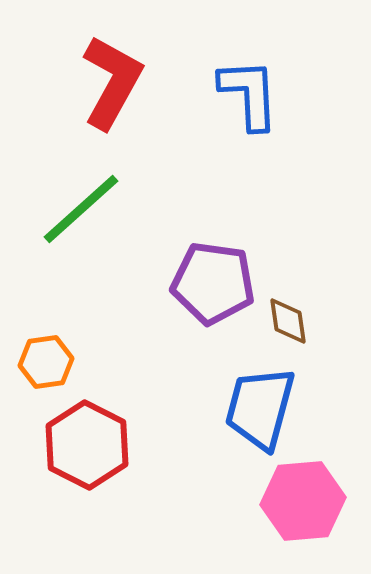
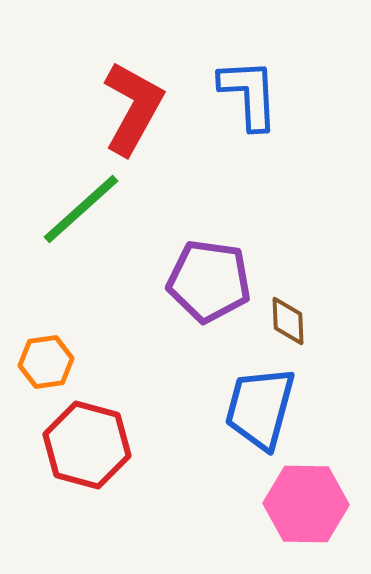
red L-shape: moved 21 px right, 26 px down
purple pentagon: moved 4 px left, 2 px up
brown diamond: rotated 6 degrees clockwise
red hexagon: rotated 12 degrees counterclockwise
pink hexagon: moved 3 px right, 3 px down; rotated 6 degrees clockwise
